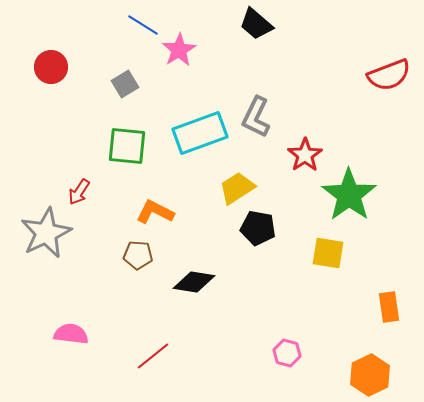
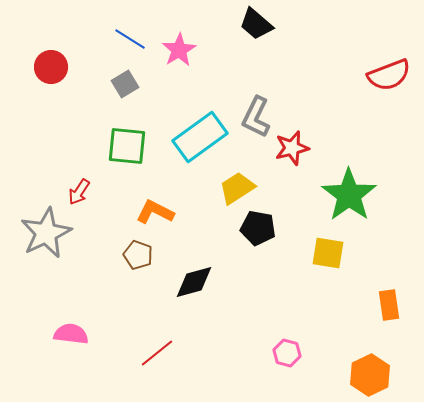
blue line: moved 13 px left, 14 px down
cyan rectangle: moved 4 px down; rotated 16 degrees counterclockwise
red star: moved 13 px left, 7 px up; rotated 20 degrees clockwise
brown pentagon: rotated 16 degrees clockwise
black diamond: rotated 24 degrees counterclockwise
orange rectangle: moved 2 px up
red line: moved 4 px right, 3 px up
